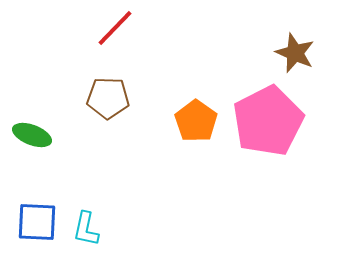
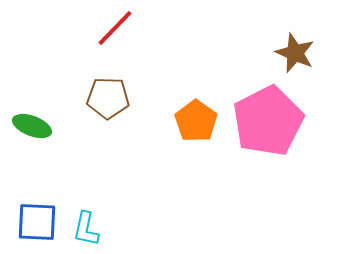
green ellipse: moved 9 px up
